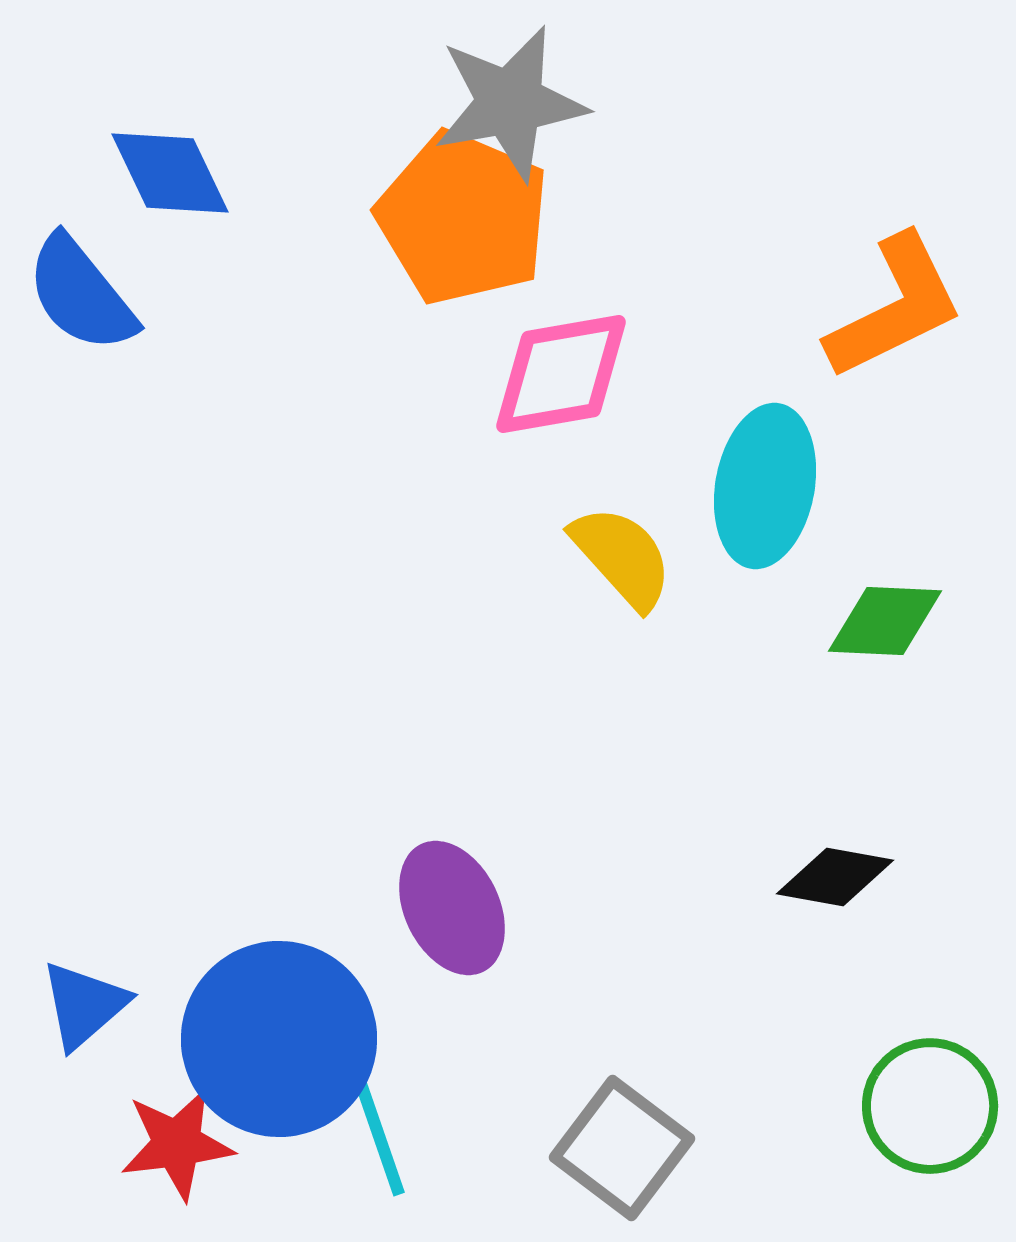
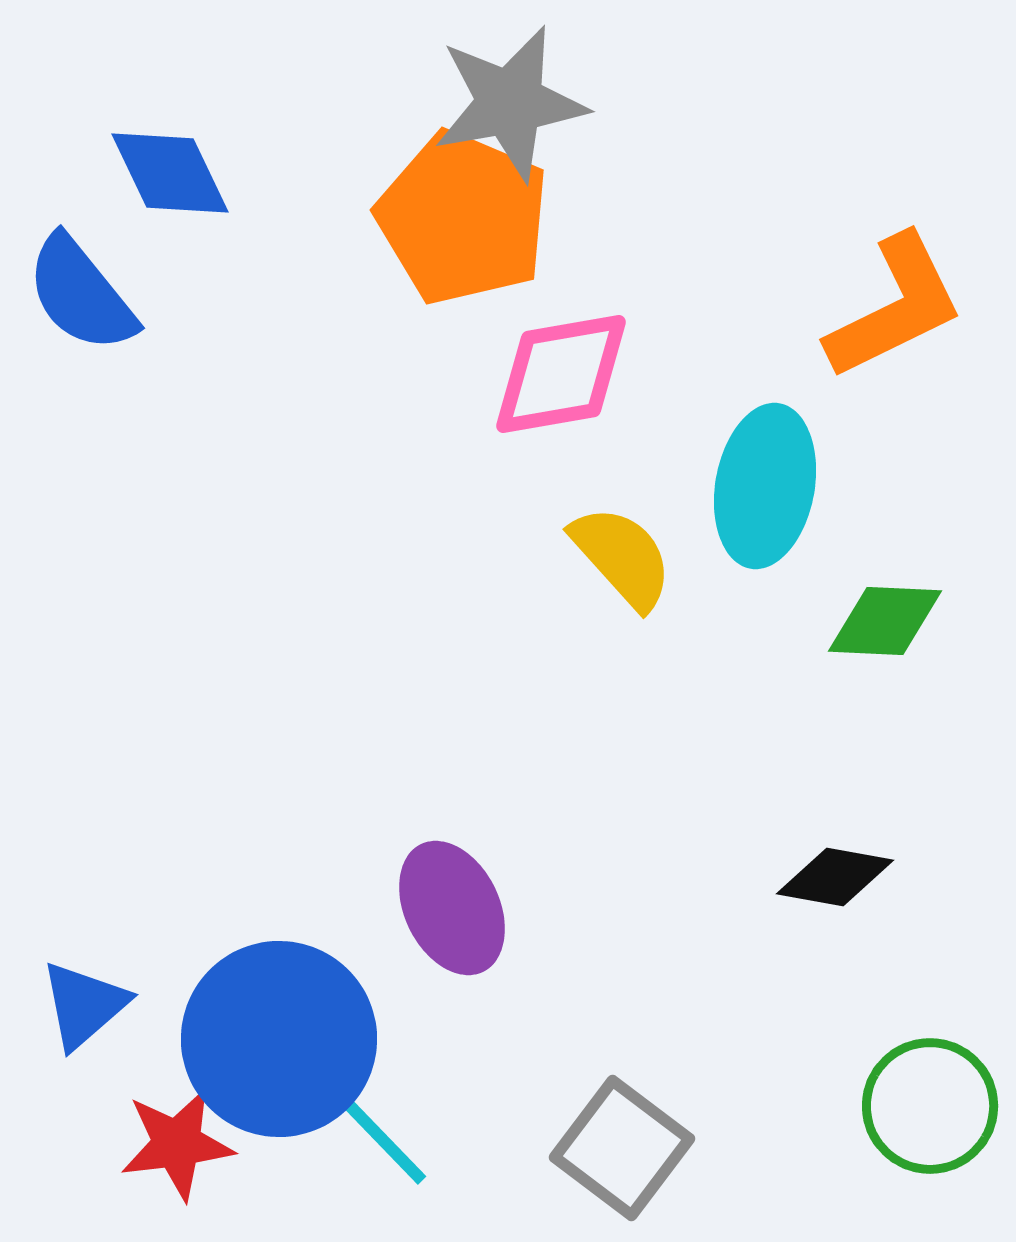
cyan line: rotated 25 degrees counterclockwise
